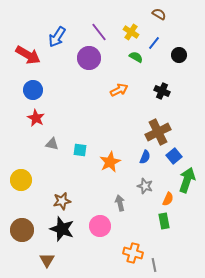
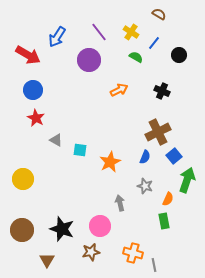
purple circle: moved 2 px down
gray triangle: moved 4 px right, 4 px up; rotated 16 degrees clockwise
yellow circle: moved 2 px right, 1 px up
brown star: moved 29 px right, 51 px down
